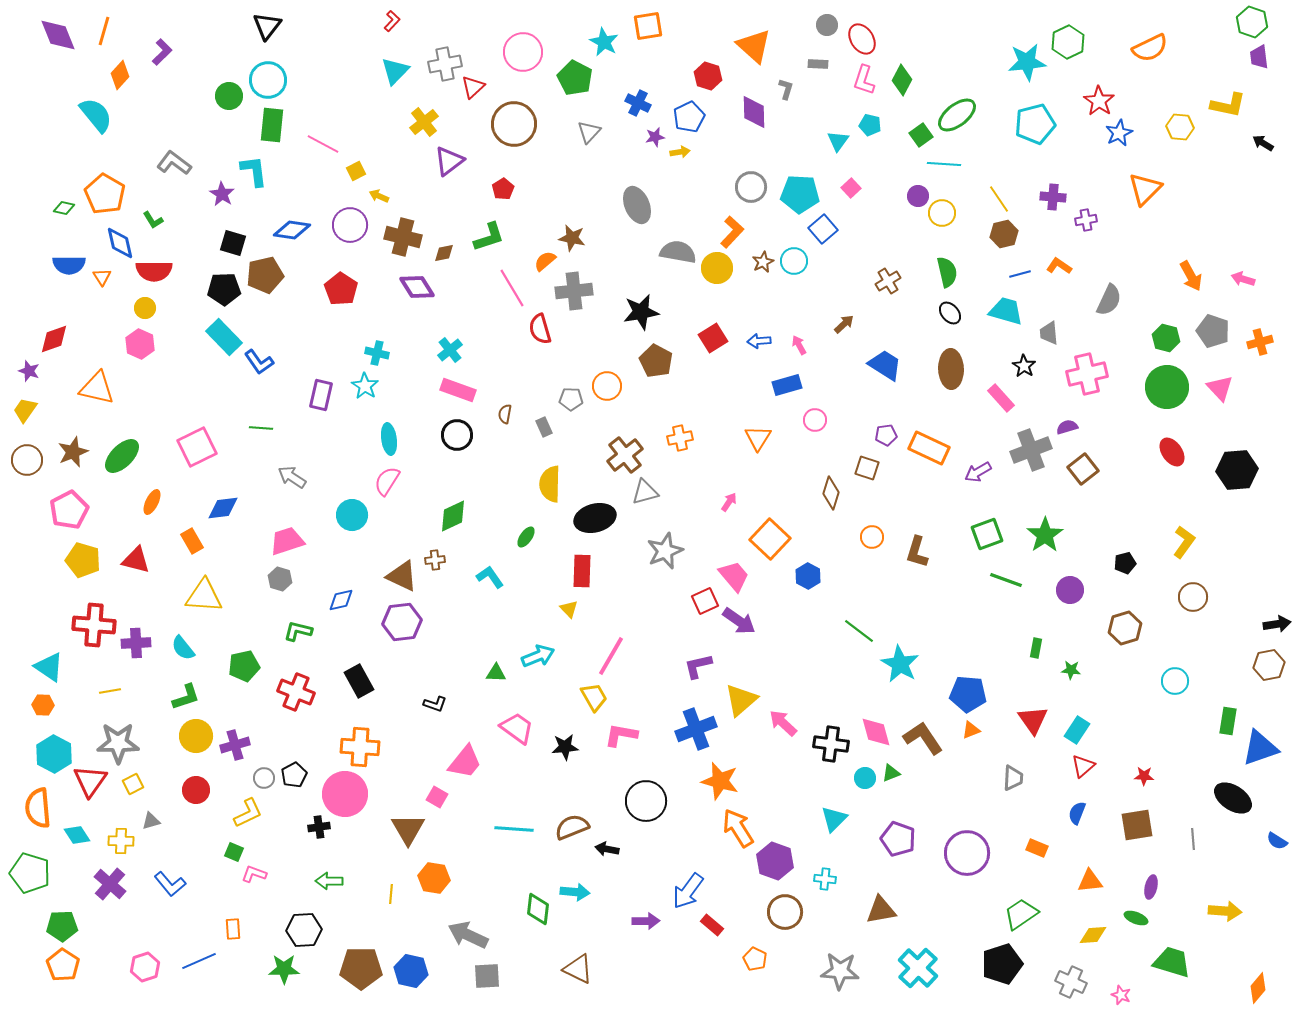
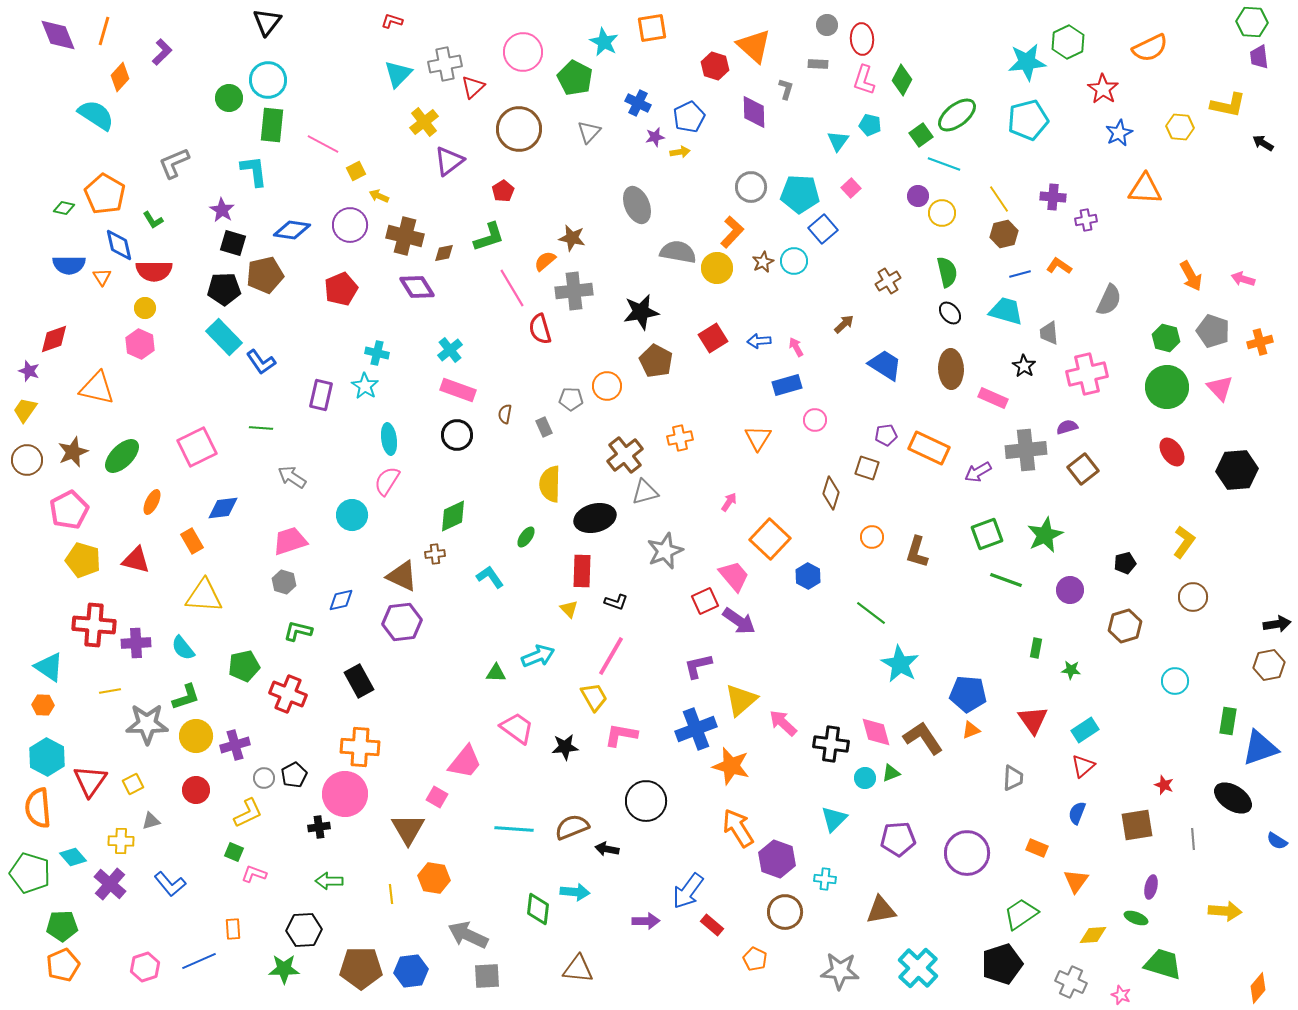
red L-shape at (392, 21): rotated 115 degrees counterclockwise
green hexagon at (1252, 22): rotated 16 degrees counterclockwise
black triangle at (267, 26): moved 4 px up
orange square at (648, 26): moved 4 px right, 2 px down
red ellipse at (862, 39): rotated 28 degrees clockwise
cyan triangle at (395, 71): moved 3 px right, 3 px down
orange diamond at (120, 75): moved 2 px down
red hexagon at (708, 76): moved 7 px right, 10 px up
green circle at (229, 96): moved 2 px down
red star at (1099, 101): moved 4 px right, 12 px up
cyan semicircle at (96, 115): rotated 18 degrees counterclockwise
brown circle at (514, 124): moved 5 px right, 5 px down
cyan pentagon at (1035, 124): moved 7 px left, 4 px up
gray L-shape at (174, 163): rotated 60 degrees counterclockwise
cyan line at (944, 164): rotated 16 degrees clockwise
red pentagon at (503, 189): moved 2 px down
orange triangle at (1145, 189): rotated 48 degrees clockwise
purple star at (222, 194): moved 16 px down
brown cross at (403, 237): moved 2 px right, 1 px up
blue diamond at (120, 243): moved 1 px left, 2 px down
red pentagon at (341, 289): rotated 16 degrees clockwise
pink arrow at (799, 345): moved 3 px left, 2 px down
blue L-shape at (259, 362): moved 2 px right
pink rectangle at (1001, 398): moved 8 px left; rotated 24 degrees counterclockwise
gray cross at (1031, 450): moved 5 px left; rotated 15 degrees clockwise
green star at (1045, 535): rotated 9 degrees clockwise
pink trapezoid at (287, 541): moved 3 px right
brown cross at (435, 560): moved 6 px up
gray hexagon at (280, 579): moved 4 px right, 3 px down
brown hexagon at (1125, 628): moved 2 px up
green line at (859, 631): moved 12 px right, 18 px up
red cross at (296, 692): moved 8 px left, 2 px down
black L-shape at (435, 704): moved 181 px right, 102 px up
cyan rectangle at (1077, 730): moved 8 px right; rotated 24 degrees clockwise
gray star at (118, 743): moved 29 px right, 19 px up
cyan hexagon at (54, 754): moved 7 px left, 3 px down
red star at (1144, 776): moved 20 px right, 9 px down; rotated 18 degrees clockwise
orange star at (720, 781): moved 11 px right, 15 px up
cyan diamond at (77, 835): moved 4 px left, 22 px down; rotated 8 degrees counterclockwise
purple pentagon at (898, 839): rotated 24 degrees counterclockwise
purple hexagon at (775, 861): moved 2 px right, 2 px up
orange triangle at (1090, 881): moved 14 px left; rotated 48 degrees counterclockwise
yellow line at (391, 894): rotated 12 degrees counterclockwise
green trapezoid at (1172, 962): moved 9 px left, 2 px down
orange pentagon at (63, 965): rotated 16 degrees clockwise
brown triangle at (578, 969): rotated 20 degrees counterclockwise
blue hexagon at (411, 971): rotated 20 degrees counterclockwise
